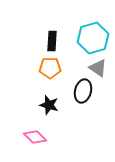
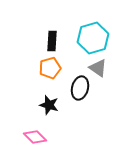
orange pentagon: rotated 15 degrees counterclockwise
black ellipse: moved 3 px left, 3 px up
